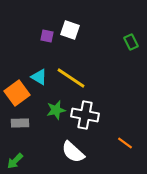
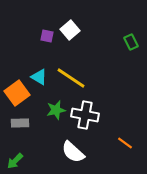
white square: rotated 30 degrees clockwise
